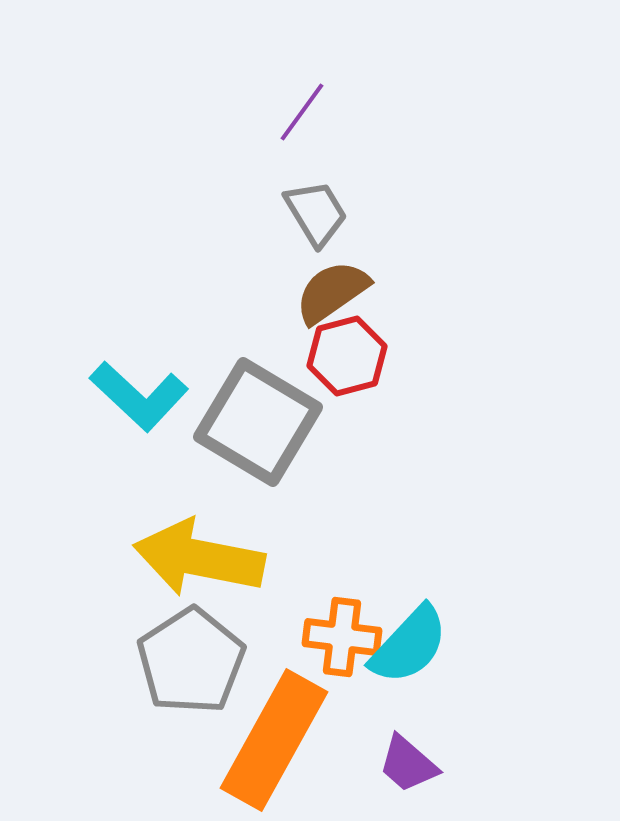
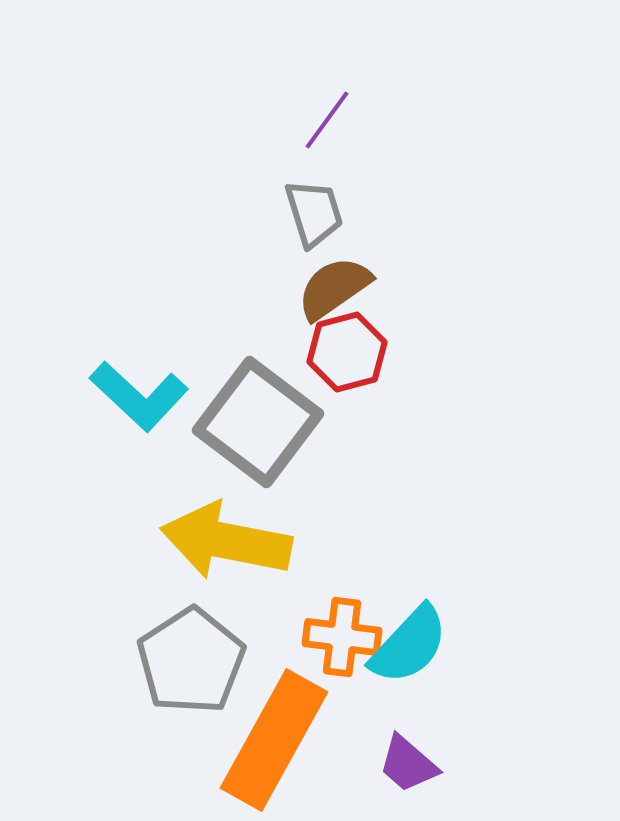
purple line: moved 25 px right, 8 px down
gray trapezoid: moved 2 px left; rotated 14 degrees clockwise
brown semicircle: moved 2 px right, 4 px up
red hexagon: moved 4 px up
gray square: rotated 6 degrees clockwise
yellow arrow: moved 27 px right, 17 px up
